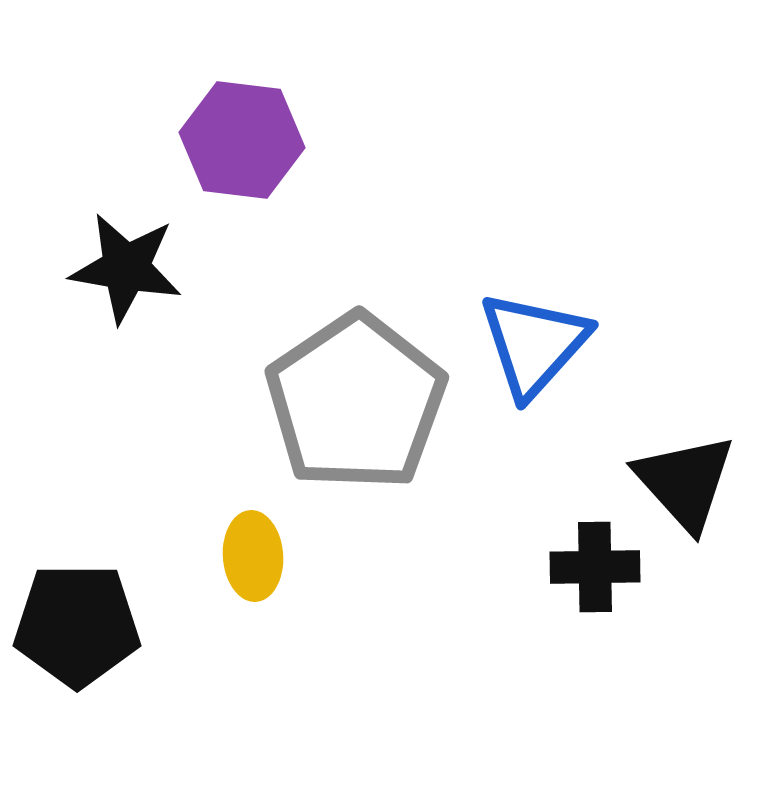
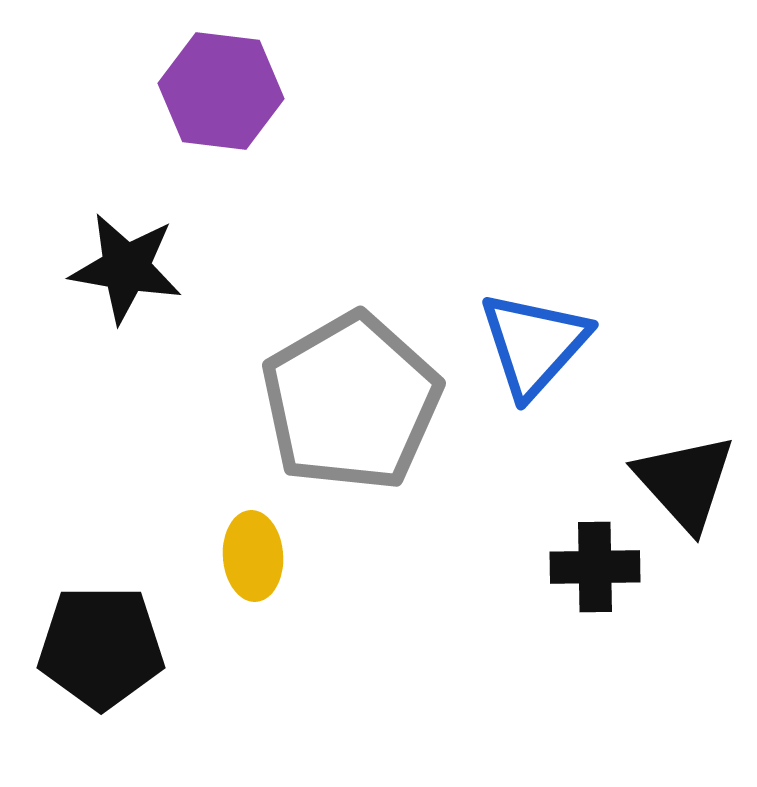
purple hexagon: moved 21 px left, 49 px up
gray pentagon: moved 5 px left; rotated 4 degrees clockwise
black pentagon: moved 24 px right, 22 px down
